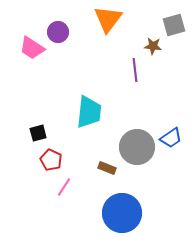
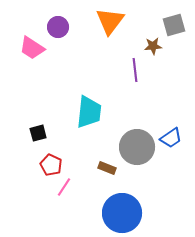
orange triangle: moved 2 px right, 2 px down
purple circle: moved 5 px up
brown star: rotated 12 degrees counterclockwise
red pentagon: moved 5 px down
